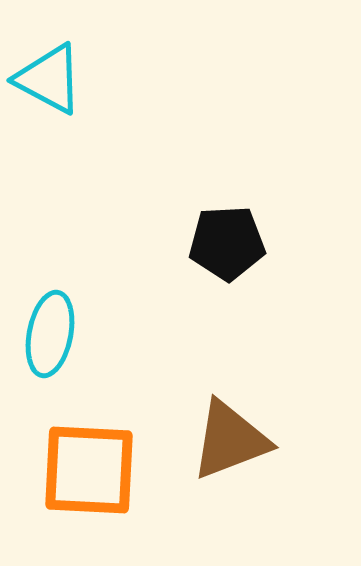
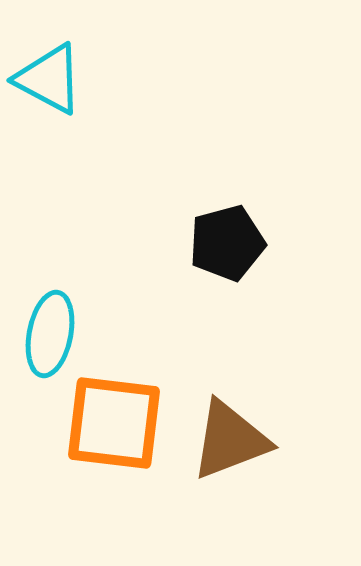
black pentagon: rotated 12 degrees counterclockwise
orange square: moved 25 px right, 47 px up; rotated 4 degrees clockwise
